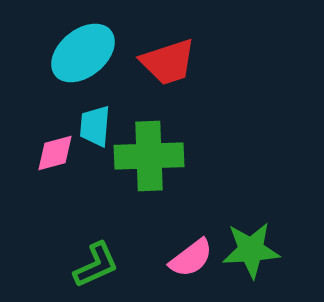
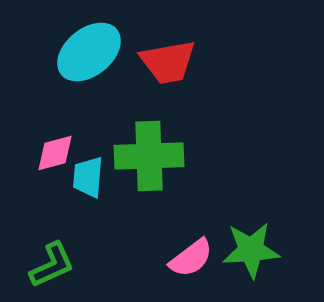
cyan ellipse: moved 6 px right, 1 px up
red trapezoid: rotated 8 degrees clockwise
cyan trapezoid: moved 7 px left, 51 px down
green L-shape: moved 44 px left
